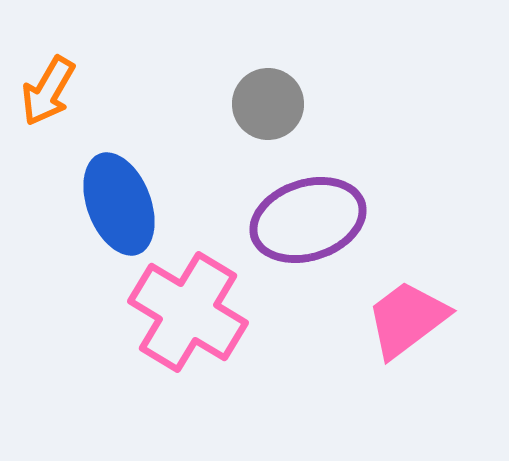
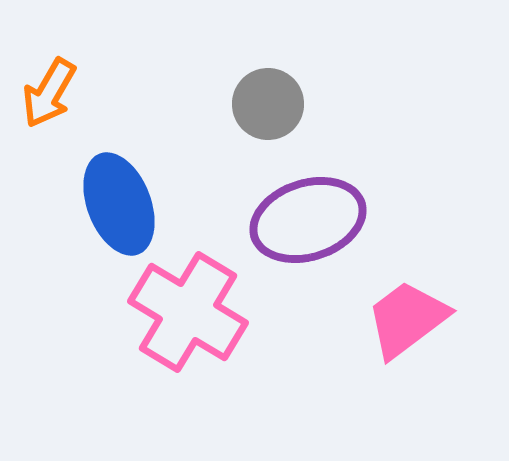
orange arrow: moved 1 px right, 2 px down
